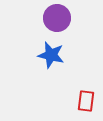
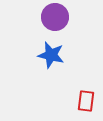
purple circle: moved 2 px left, 1 px up
